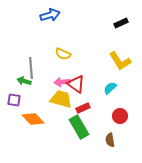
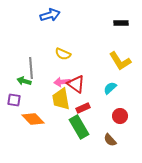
black rectangle: rotated 24 degrees clockwise
yellow trapezoid: rotated 115 degrees counterclockwise
brown semicircle: rotated 32 degrees counterclockwise
